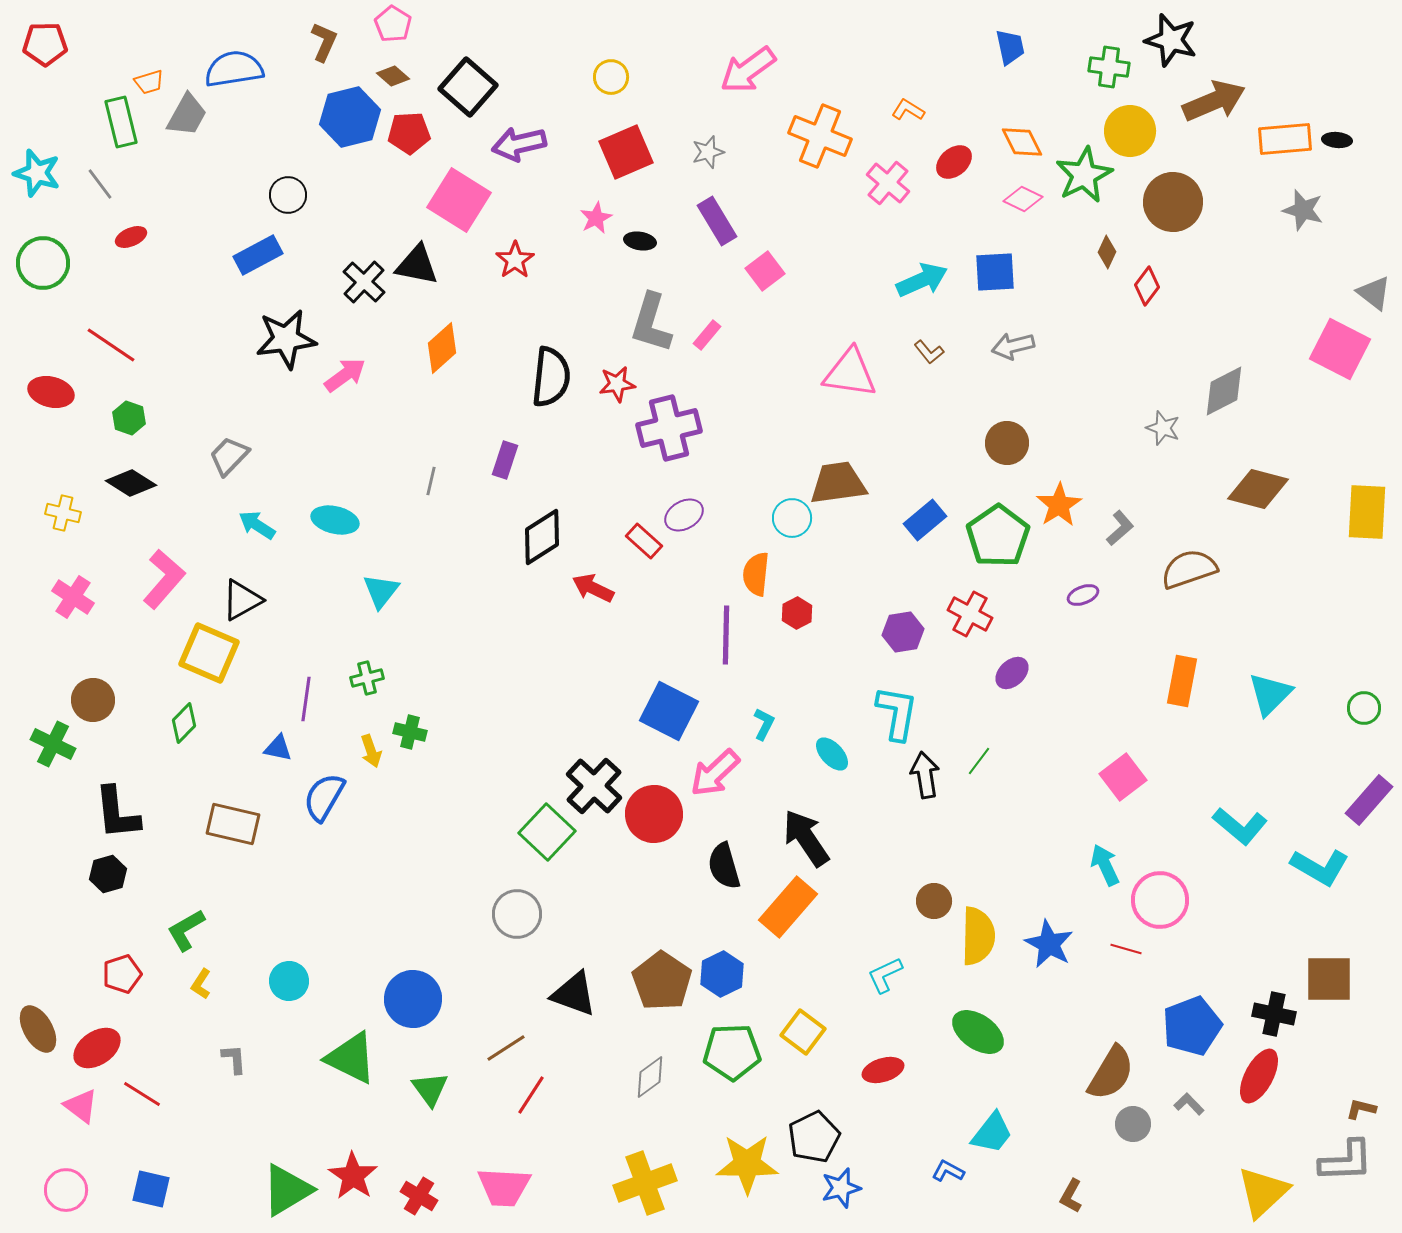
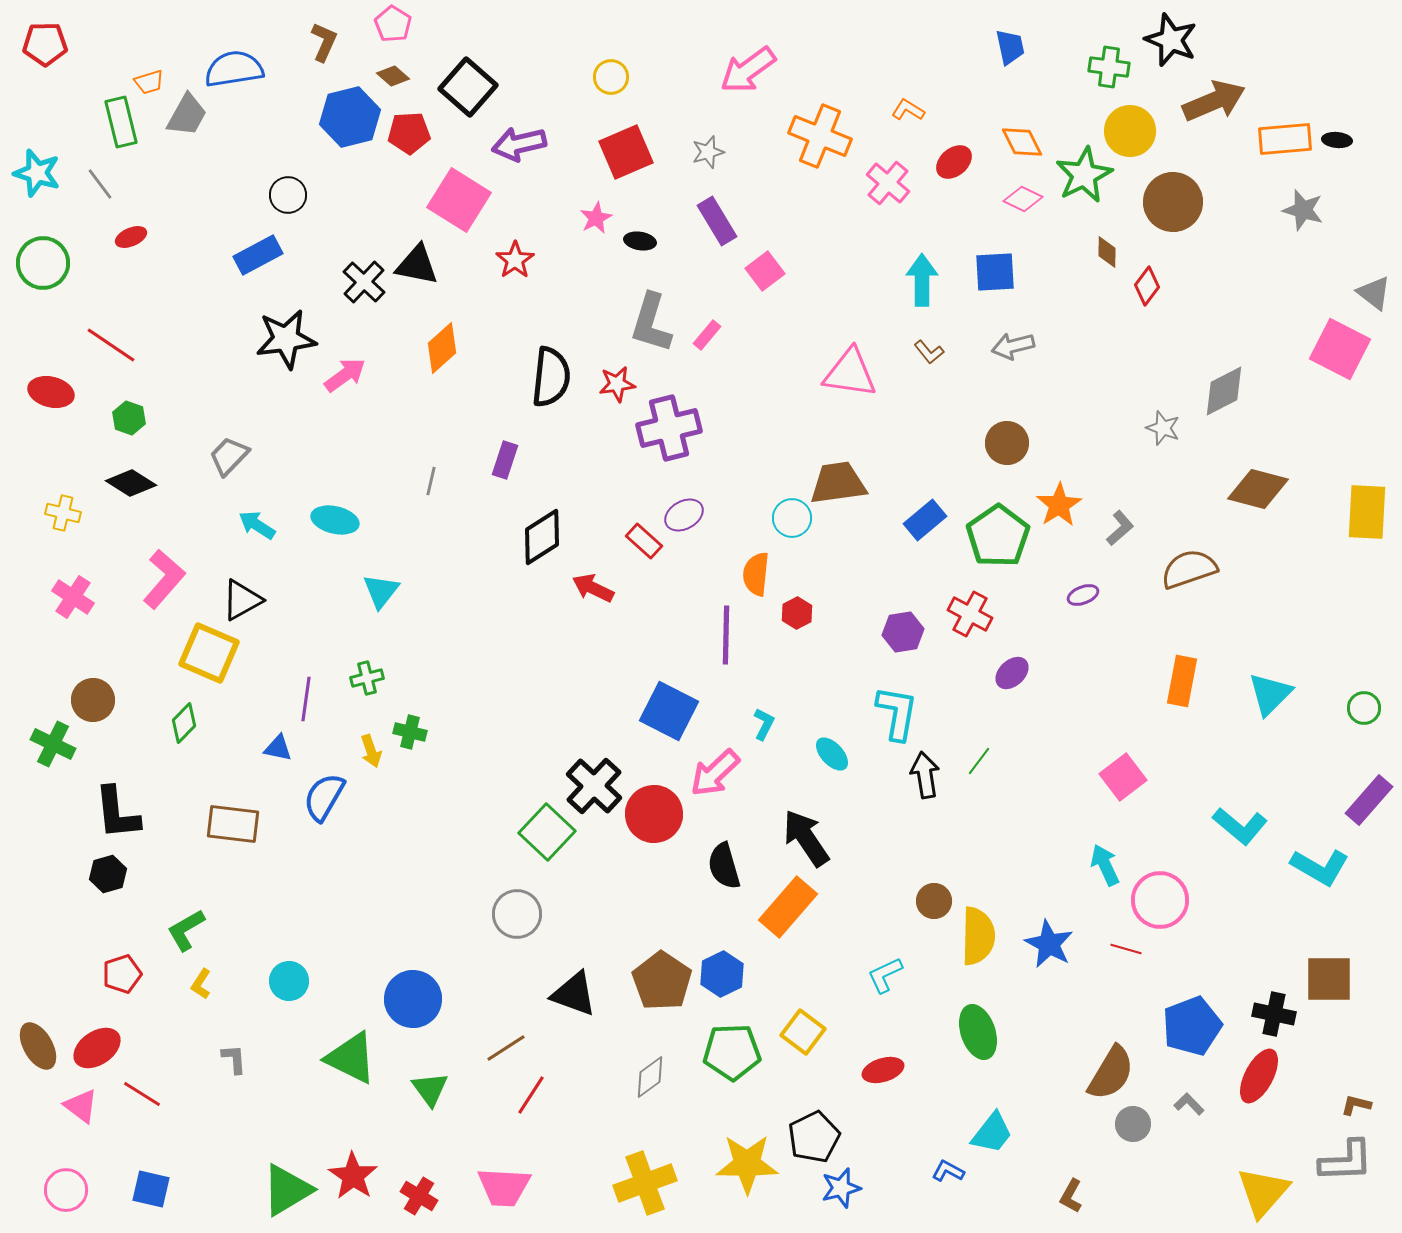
black star at (1171, 40): rotated 6 degrees clockwise
brown diamond at (1107, 252): rotated 24 degrees counterclockwise
cyan arrow at (922, 280): rotated 66 degrees counterclockwise
brown rectangle at (233, 824): rotated 6 degrees counterclockwise
brown ellipse at (38, 1029): moved 17 px down
green ellipse at (978, 1032): rotated 36 degrees clockwise
brown L-shape at (1361, 1109): moved 5 px left, 4 px up
yellow triangle at (1263, 1192): rotated 6 degrees counterclockwise
